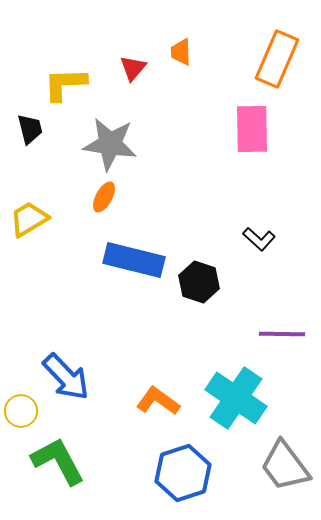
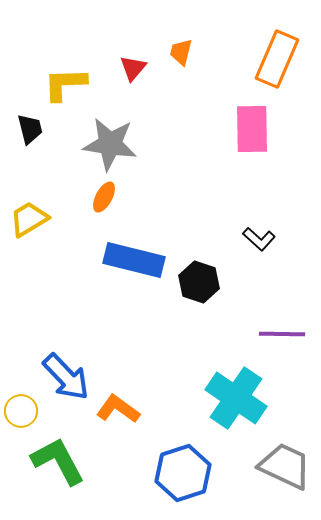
orange trapezoid: rotated 16 degrees clockwise
orange L-shape: moved 40 px left, 8 px down
gray trapezoid: rotated 152 degrees clockwise
